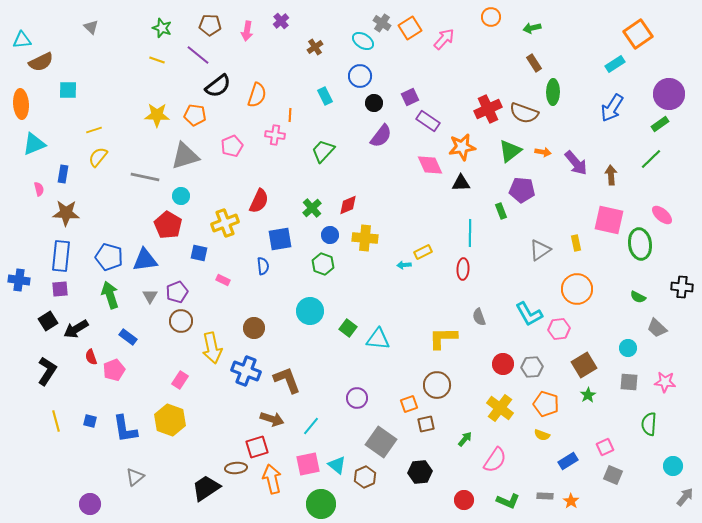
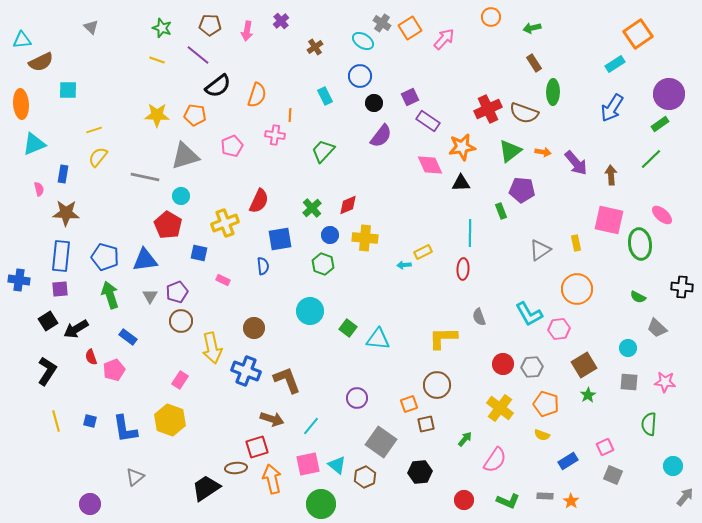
blue pentagon at (109, 257): moved 4 px left
